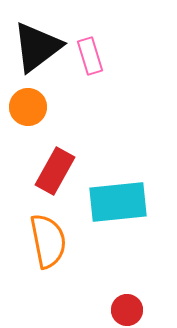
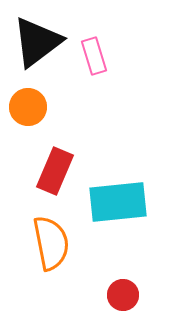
black triangle: moved 5 px up
pink rectangle: moved 4 px right
red rectangle: rotated 6 degrees counterclockwise
orange semicircle: moved 3 px right, 2 px down
red circle: moved 4 px left, 15 px up
